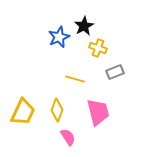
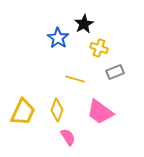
black star: moved 2 px up
blue star: moved 1 px left, 1 px down; rotated 15 degrees counterclockwise
yellow cross: moved 1 px right
pink trapezoid: moved 2 px right; rotated 140 degrees clockwise
